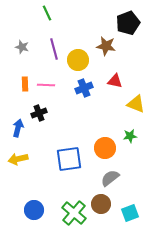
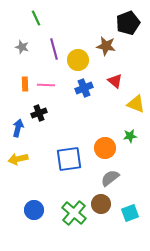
green line: moved 11 px left, 5 px down
red triangle: rotated 28 degrees clockwise
